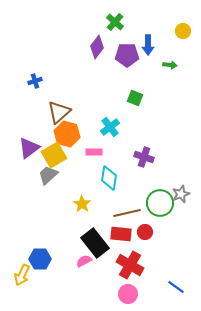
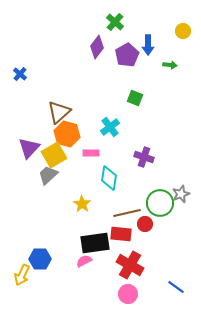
purple pentagon: rotated 30 degrees counterclockwise
blue cross: moved 15 px left, 7 px up; rotated 32 degrees counterclockwise
purple triangle: rotated 10 degrees counterclockwise
pink rectangle: moved 3 px left, 1 px down
red circle: moved 8 px up
black rectangle: rotated 60 degrees counterclockwise
